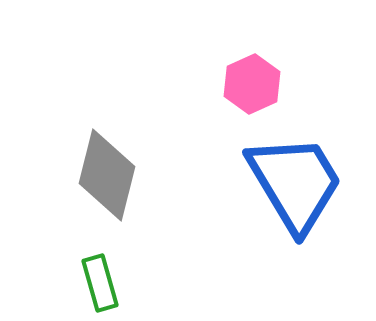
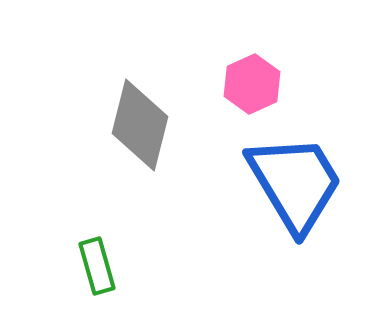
gray diamond: moved 33 px right, 50 px up
green rectangle: moved 3 px left, 17 px up
